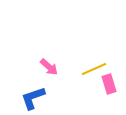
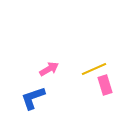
pink arrow: moved 2 px down; rotated 72 degrees counterclockwise
pink rectangle: moved 4 px left, 1 px down
